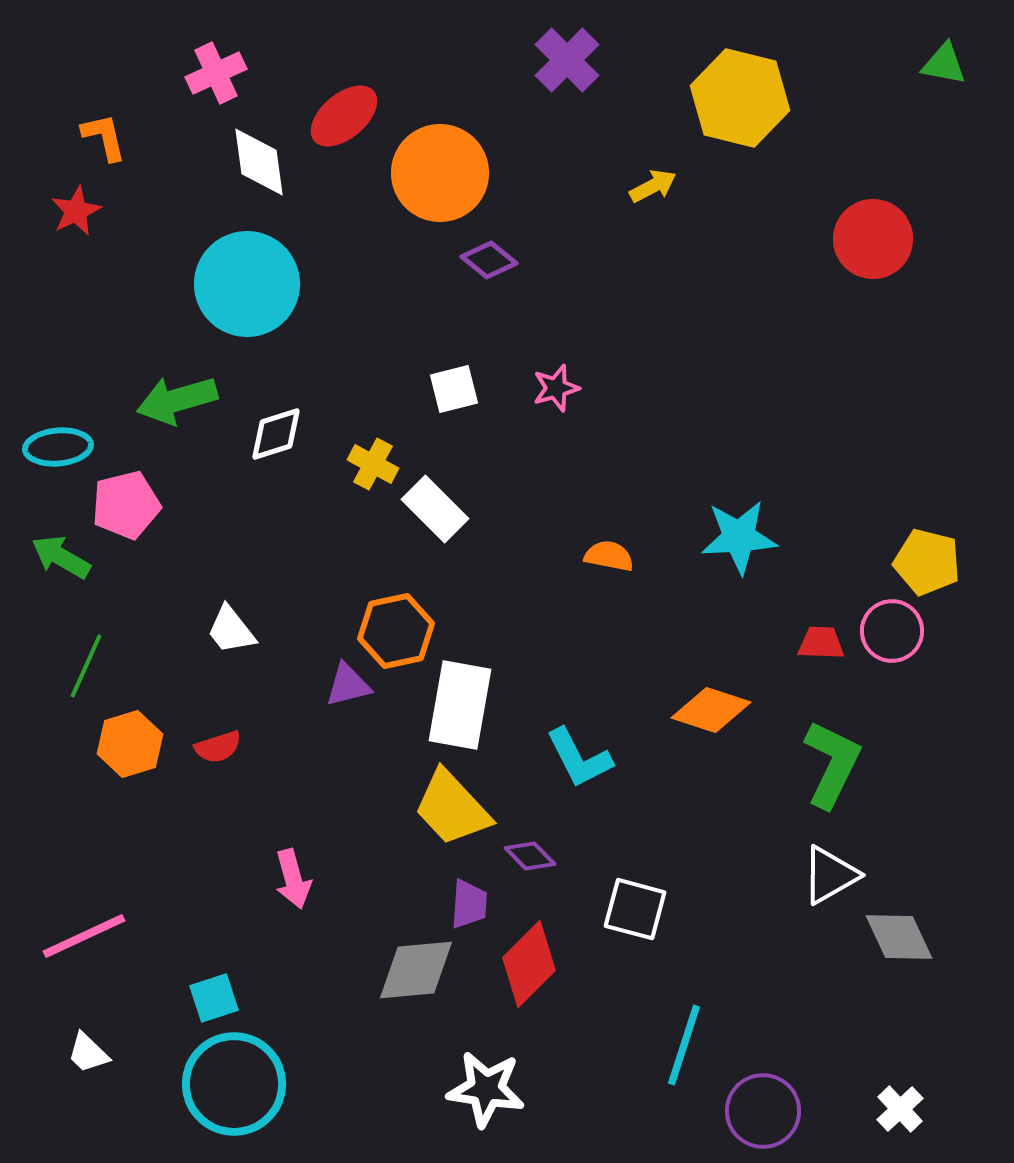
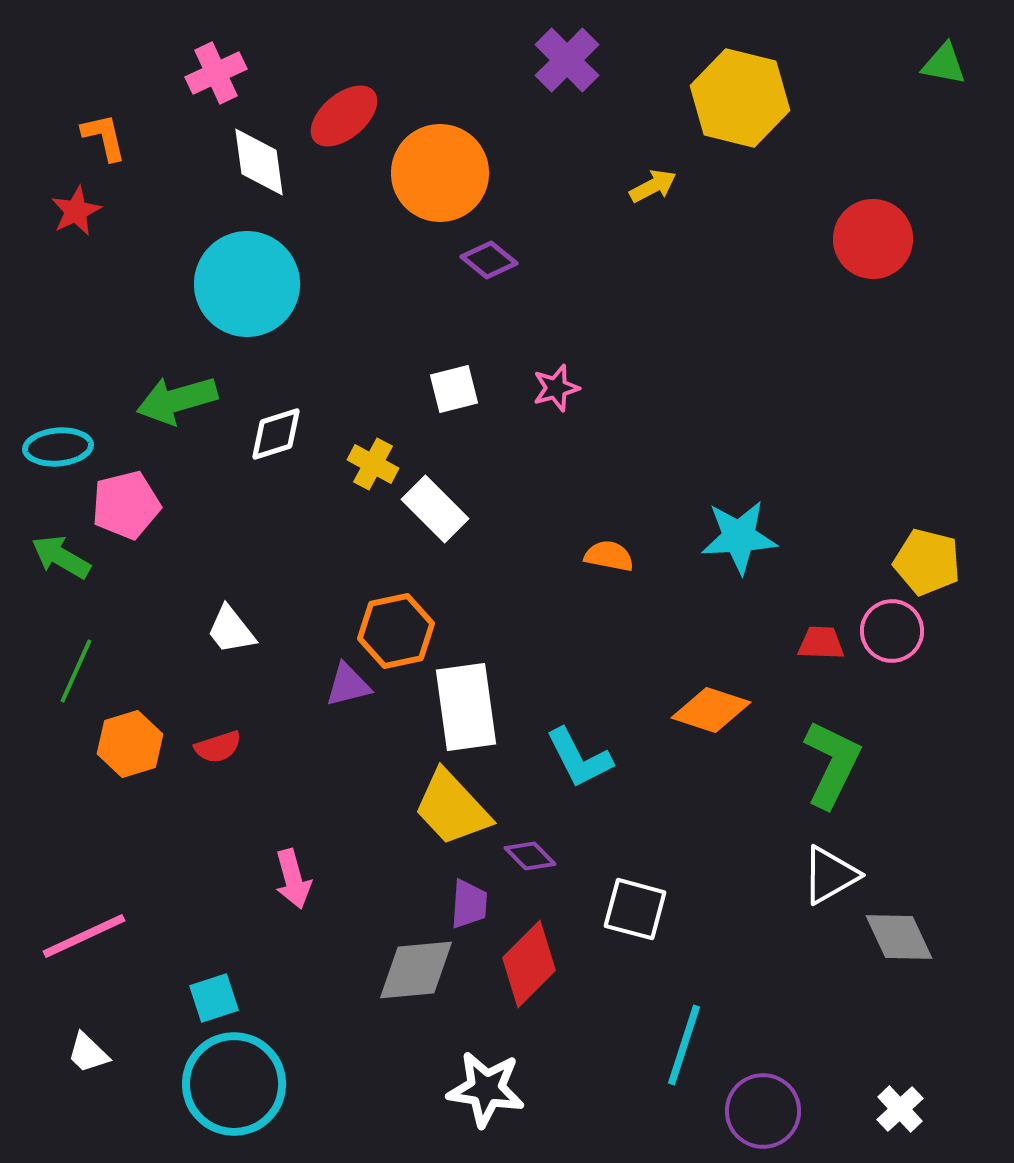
green line at (86, 666): moved 10 px left, 5 px down
white rectangle at (460, 705): moved 6 px right, 2 px down; rotated 18 degrees counterclockwise
